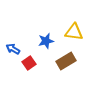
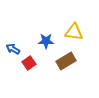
blue star: rotated 14 degrees clockwise
